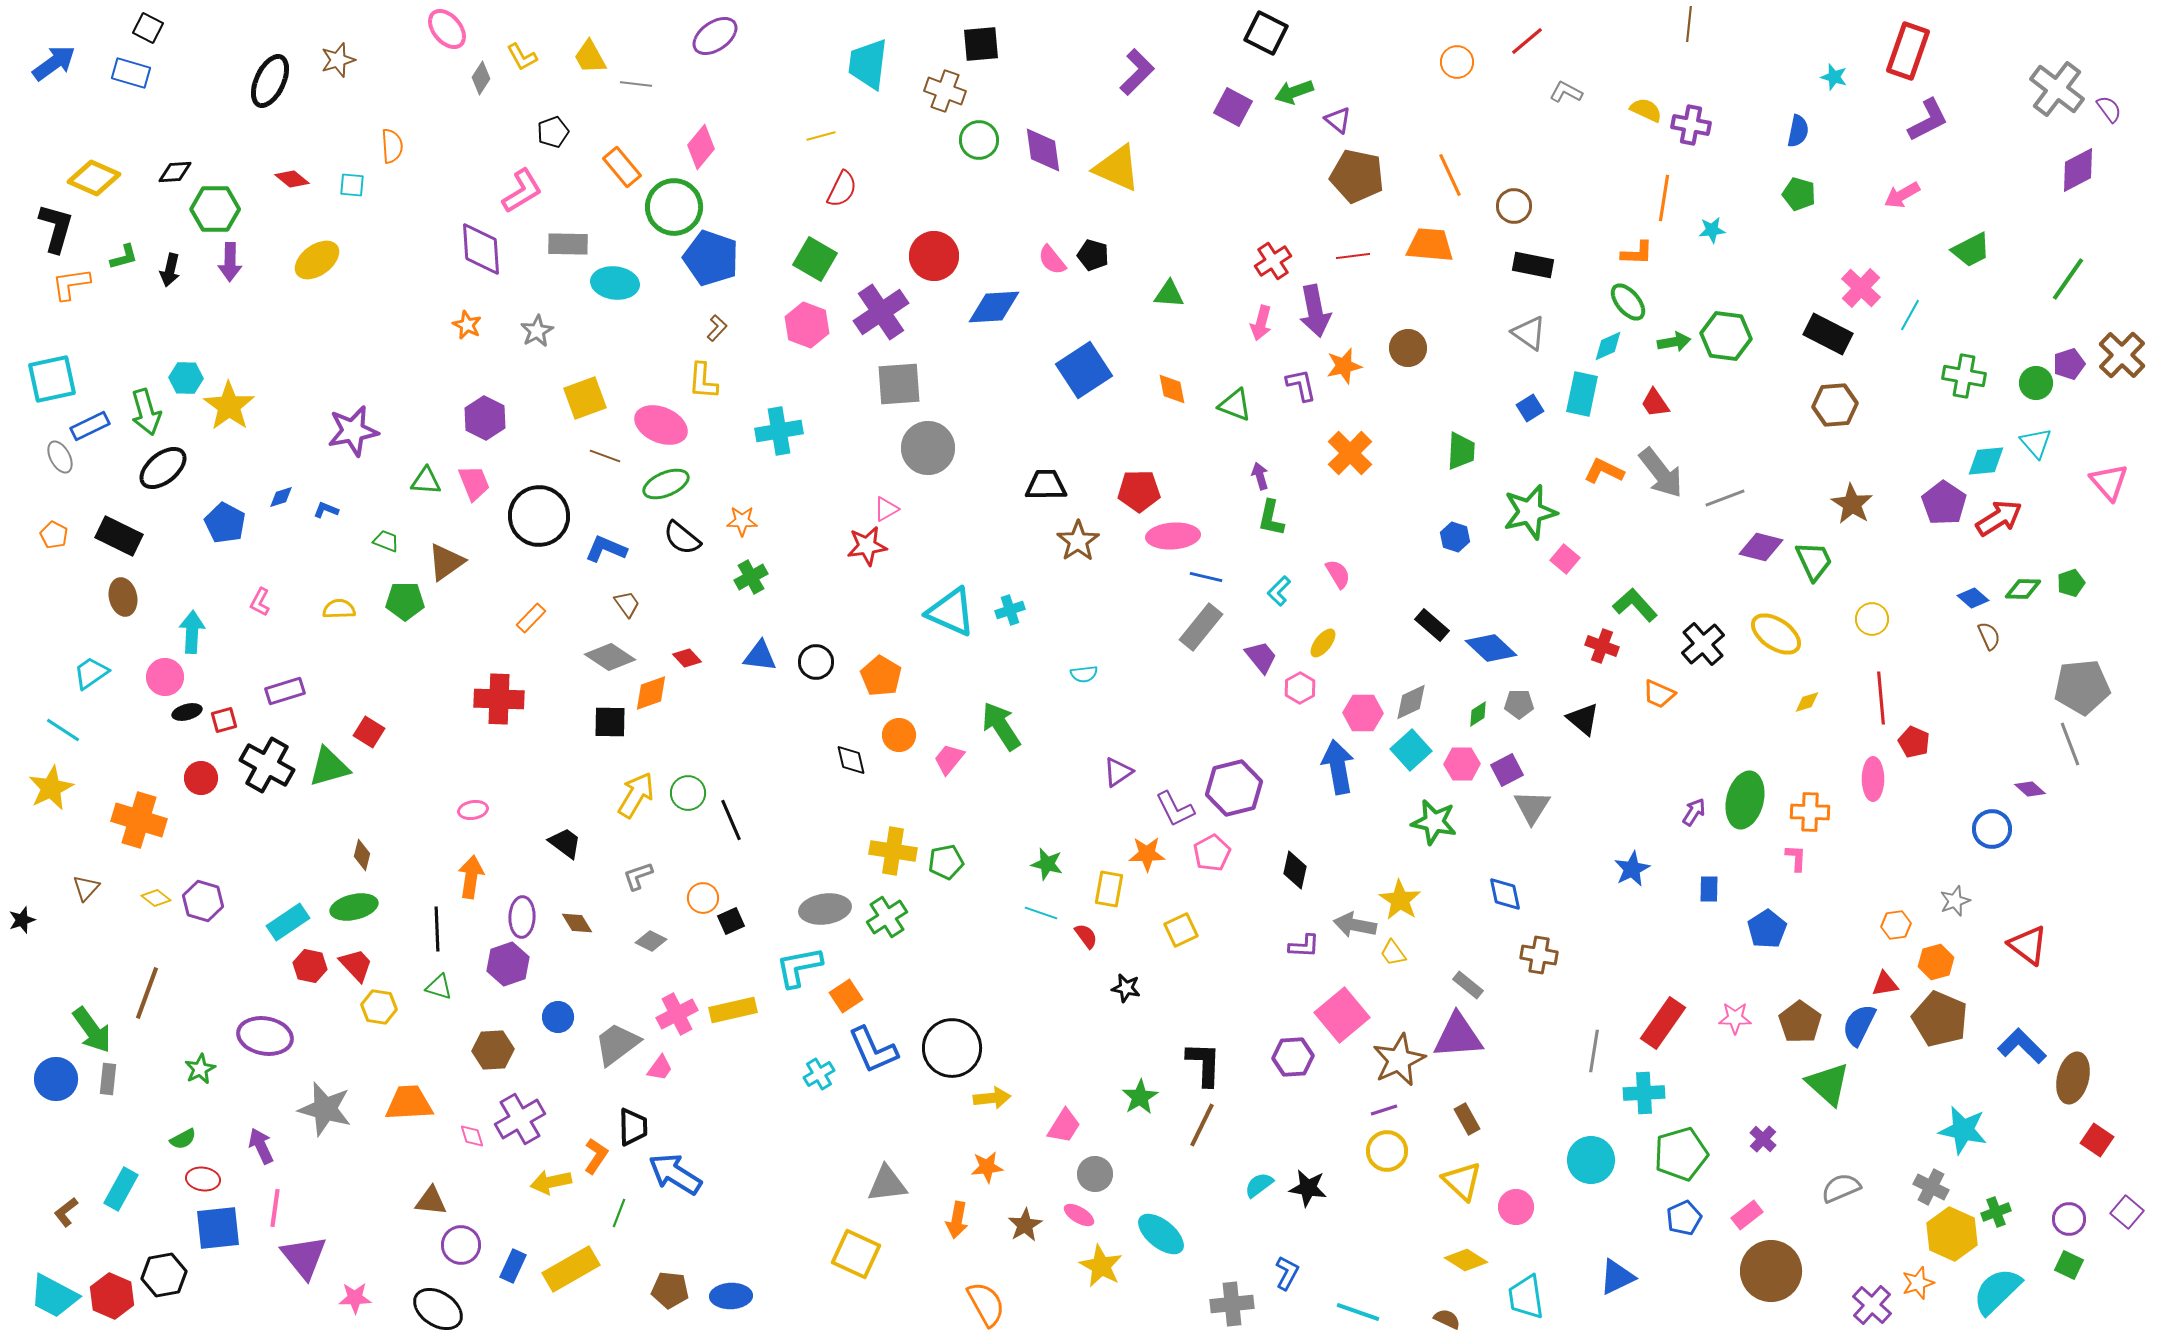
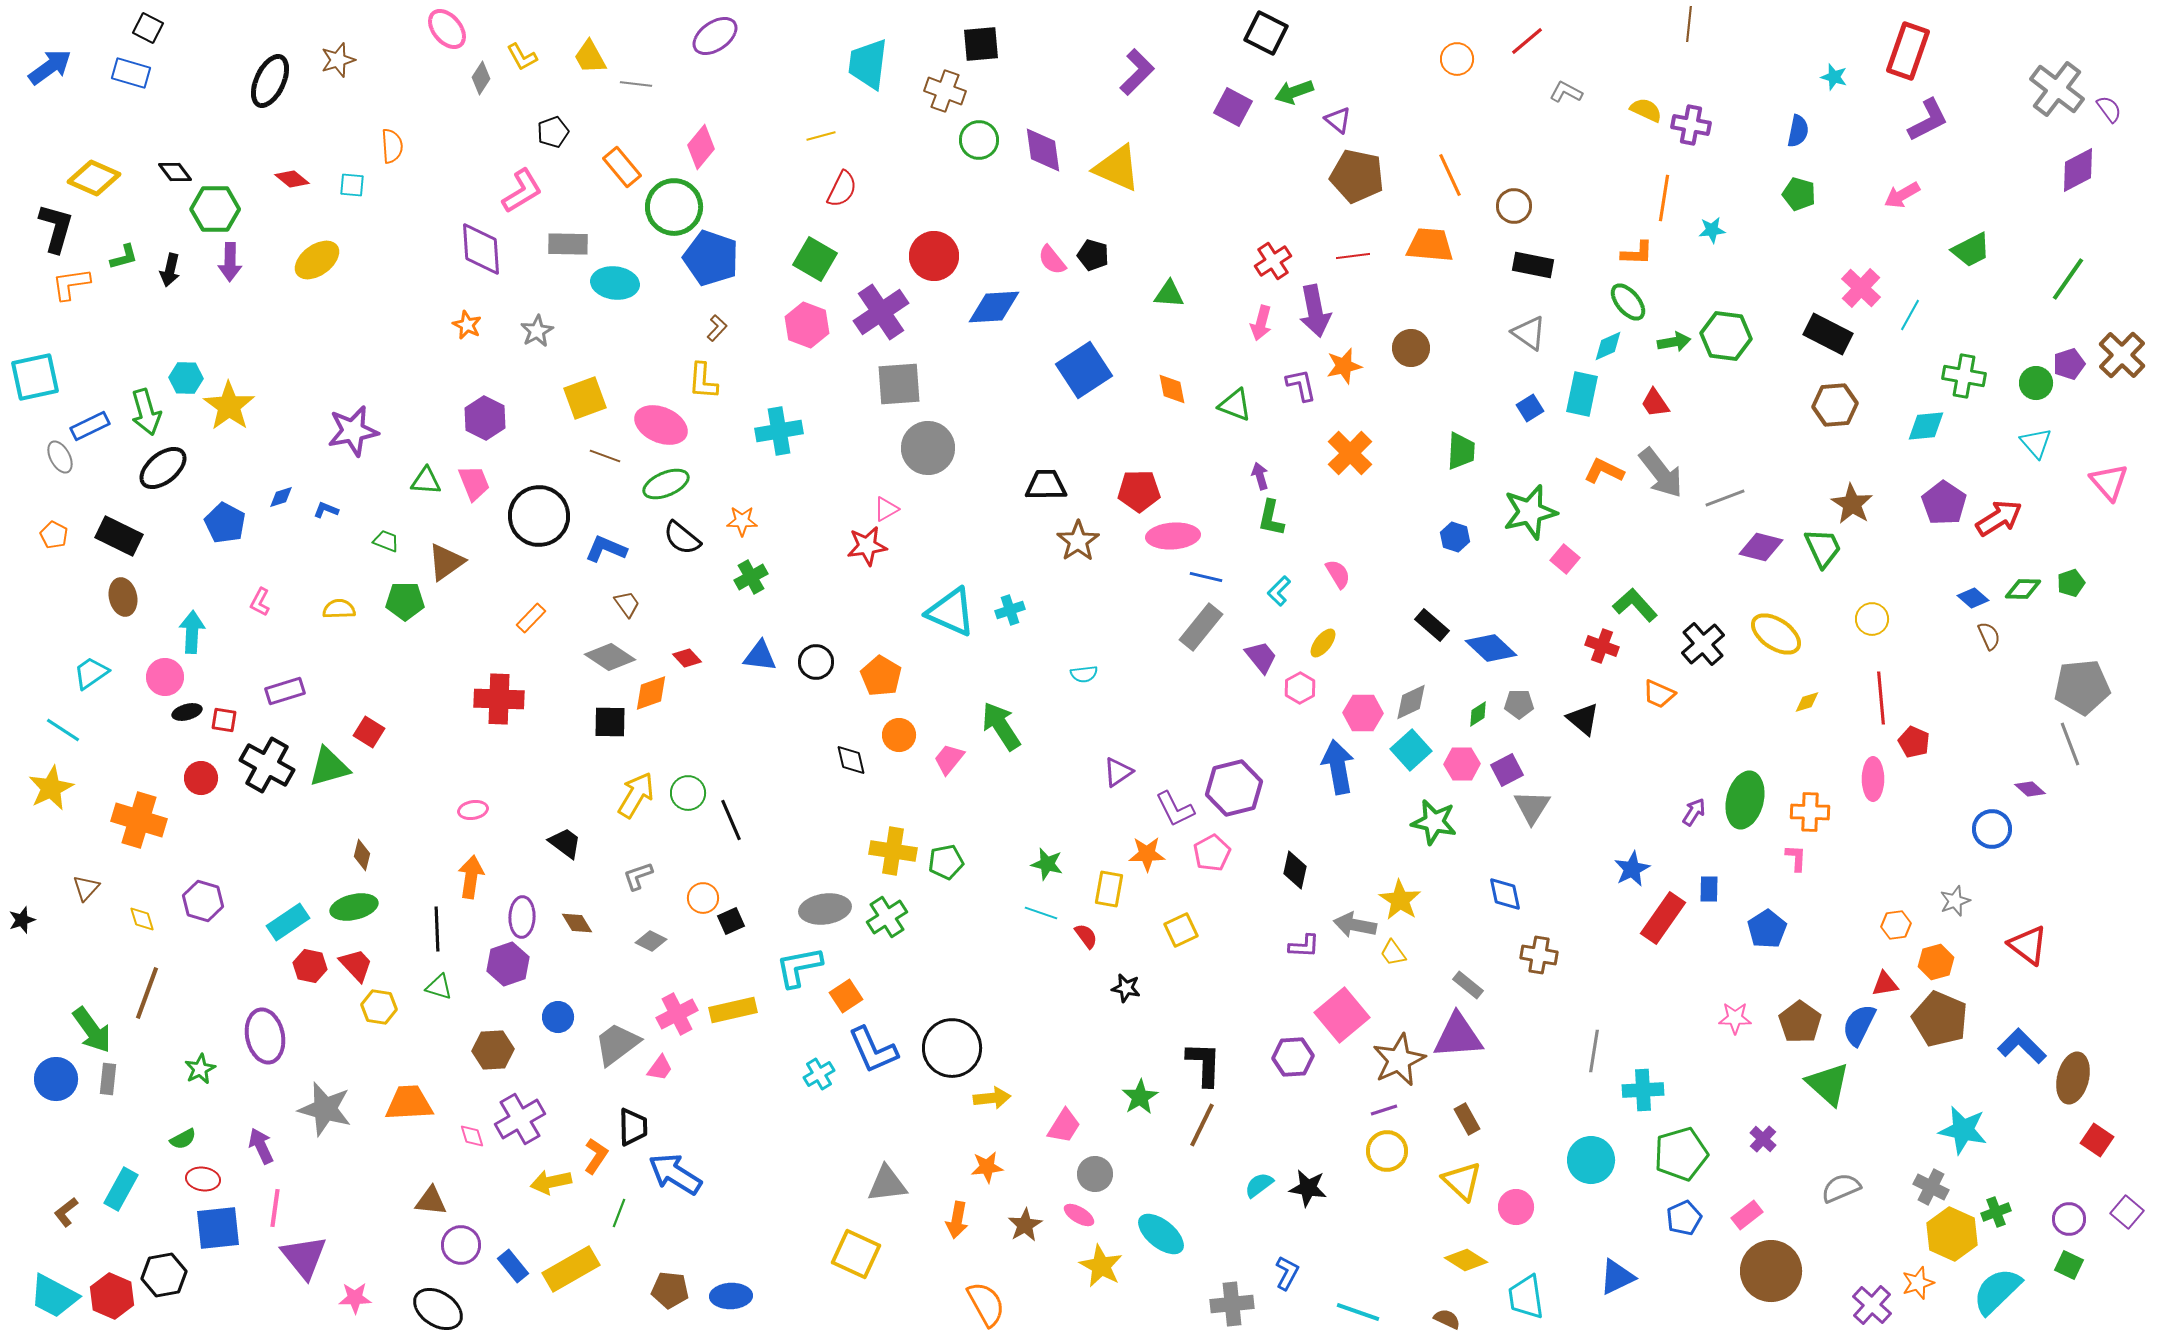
orange circle at (1457, 62): moved 3 px up
blue arrow at (54, 63): moved 4 px left, 4 px down
black diamond at (175, 172): rotated 56 degrees clockwise
brown circle at (1408, 348): moved 3 px right
cyan square at (52, 379): moved 17 px left, 2 px up
cyan diamond at (1986, 461): moved 60 px left, 35 px up
green trapezoid at (1814, 561): moved 9 px right, 13 px up
red square at (224, 720): rotated 24 degrees clockwise
yellow diamond at (156, 898): moved 14 px left, 21 px down; rotated 36 degrees clockwise
red rectangle at (1663, 1023): moved 105 px up
purple ellipse at (265, 1036): rotated 68 degrees clockwise
cyan cross at (1644, 1093): moved 1 px left, 3 px up
blue rectangle at (513, 1266): rotated 64 degrees counterclockwise
